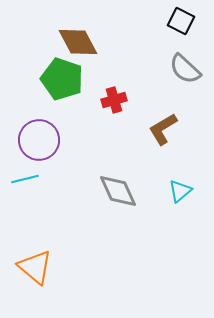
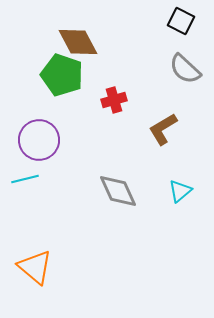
green pentagon: moved 4 px up
